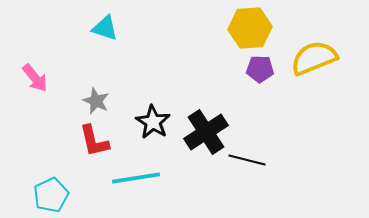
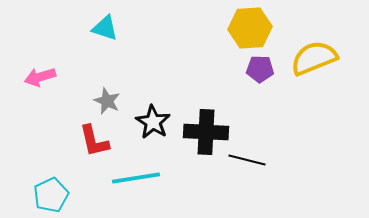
pink arrow: moved 5 px right, 1 px up; rotated 112 degrees clockwise
gray star: moved 11 px right
black cross: rotated 36 degrees clockwise
